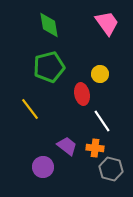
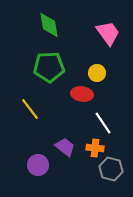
pink trapezoid: moved 1 px right, 10 px down
green pentagon: rotated 12 degrees clockwise
yellow circle: moved 3 px left, 1 px up
red ellipse: rotated 70 degrees counterclockwise
white line: moved 1 px right, 2 px down
purple trapezoid: moved 2 px left, 1 px down
purple circle: moved 5 px left, 2 px up
